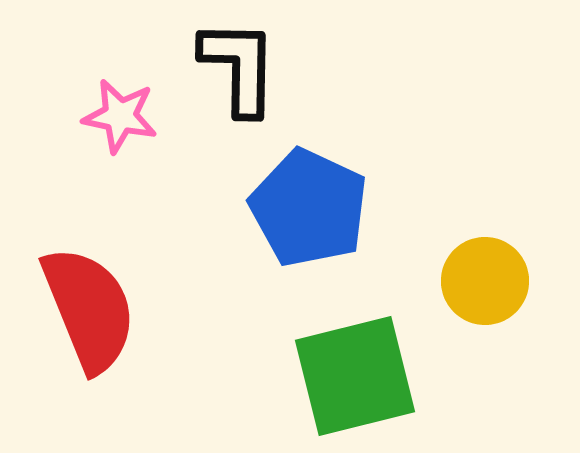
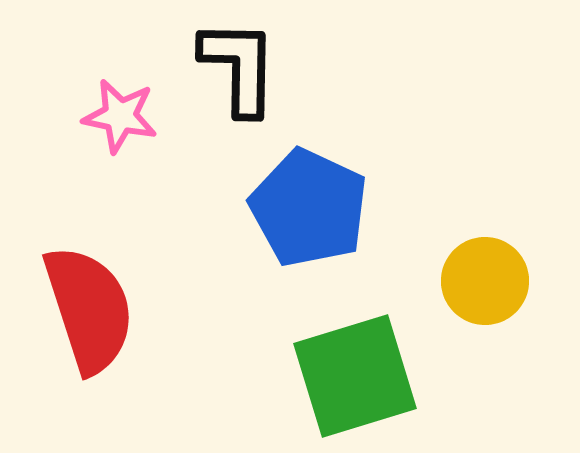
red semicircle: rotated 4 degrees clockwise
green square: rotated 3 degrees counterclockwise
